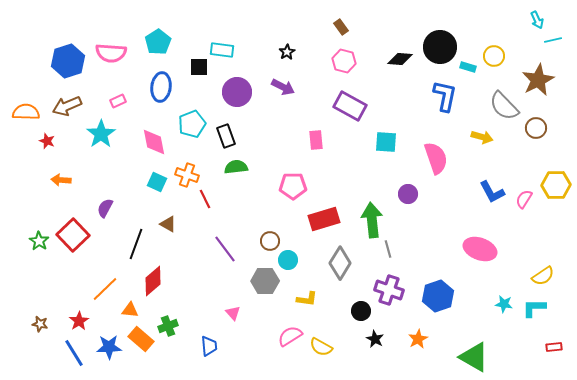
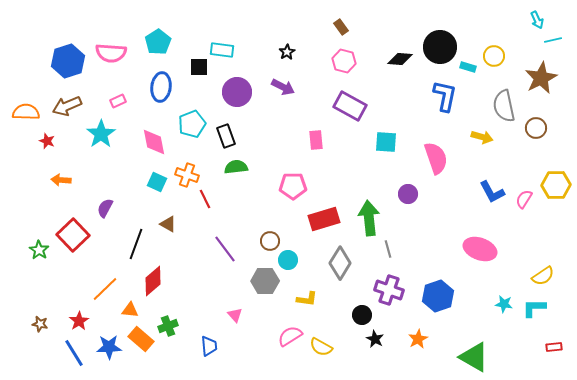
brown star at (538, 80): moved 3 px right, 2 px up
gray semicircle at (504, 106): rotated 32 degrees clockwise
green arrow at (372, 220): moved 3 px left, 2 px up
green star at (39, 241): moved 9 px down
black circle at (361, 311): moved 1 px right, 4 px down
pink triangle at (233, 313): moved 2 px right, 2 px down
